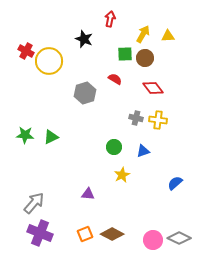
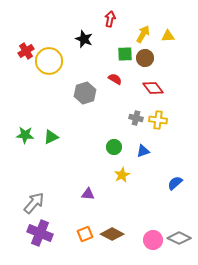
red cross: rotated 28 degrees clockwise
